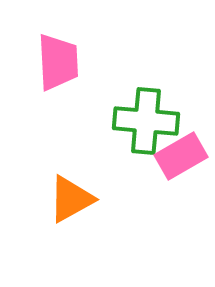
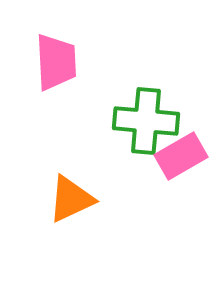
pink trapezoid: moved 2 px left
orange triangle: rotated 4 degrees clockwise
